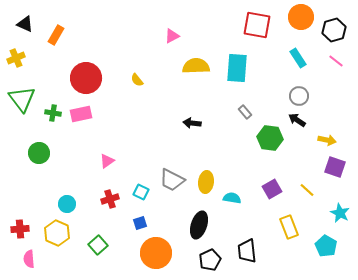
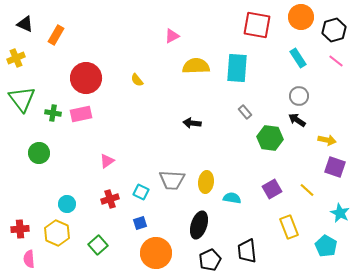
gray trapezoid at (172, 180): rotated 24 degrees counterclockwise
